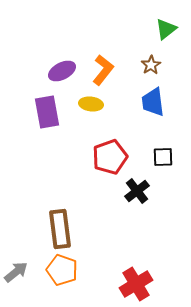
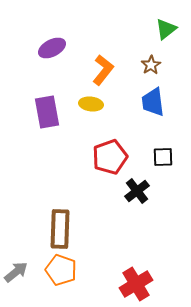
purple ellipse: moved 10 px left, 23 px up
brown rectangle: rotated 9 degrees clockwise
orange pentagon: moved 1 px left
